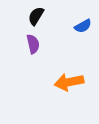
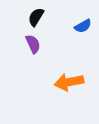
black semicircle: moved 1 px down
purple semicircle: rotated 12 degrees counterclockwise
